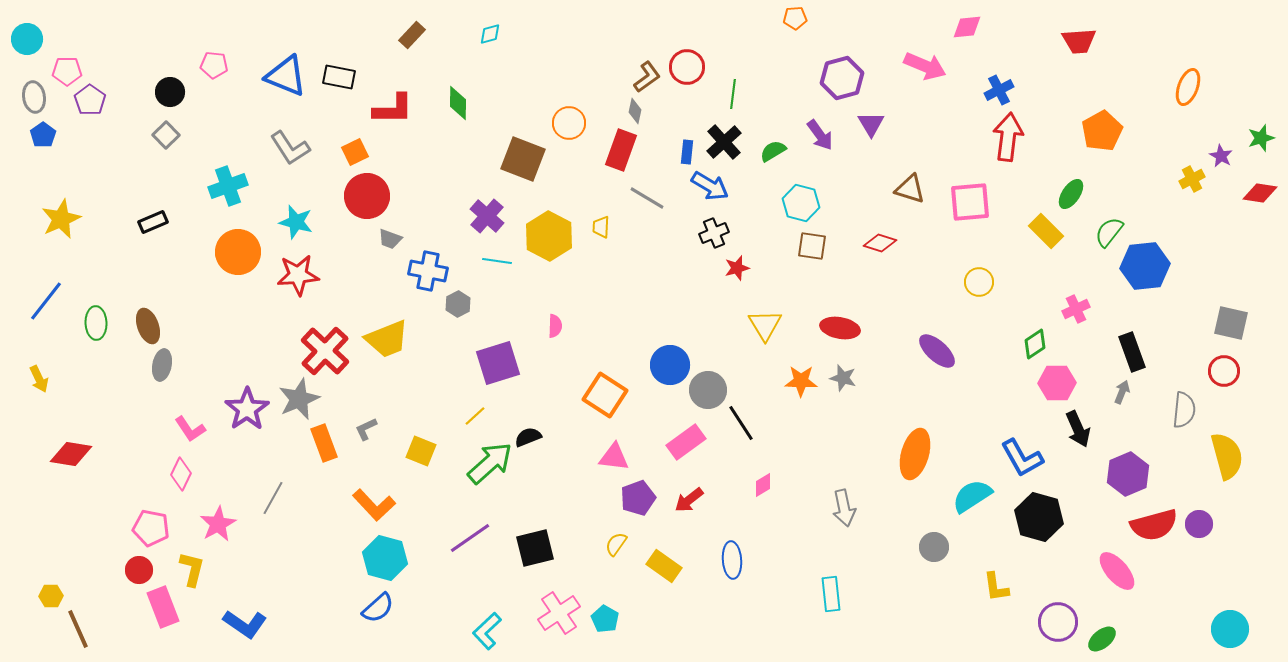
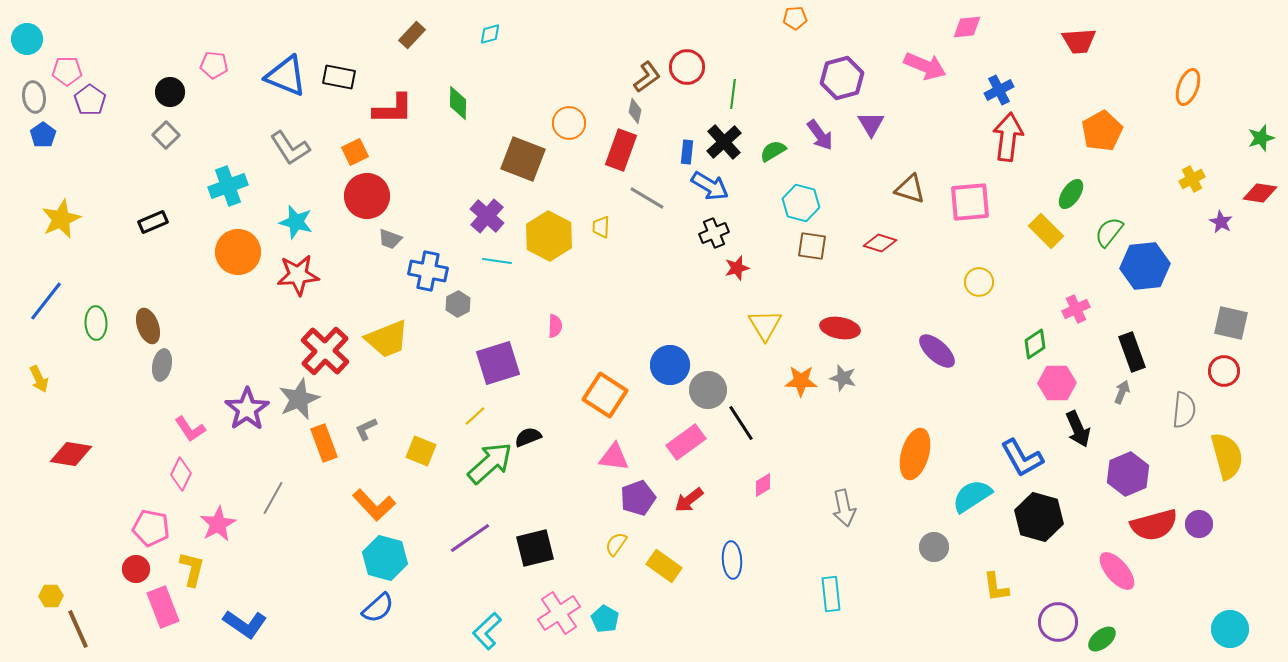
purple star at (1221, 156): moved 66 px down
red circle at (139, 570): moved 3 px left, 1 px up
